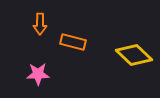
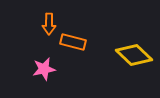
orange arrow: moved 9 px right
pink star: moved 6 px right, 5 px up; rotated 10 degrees counterclockwise
